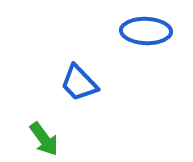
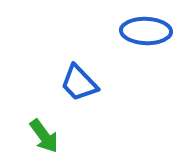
green arrow: moved 3 px up
